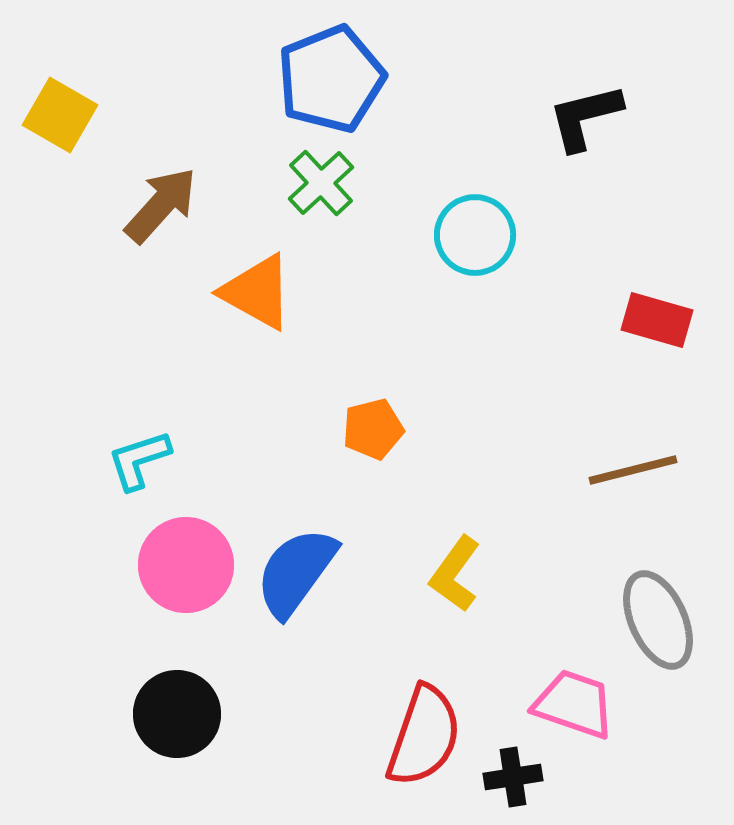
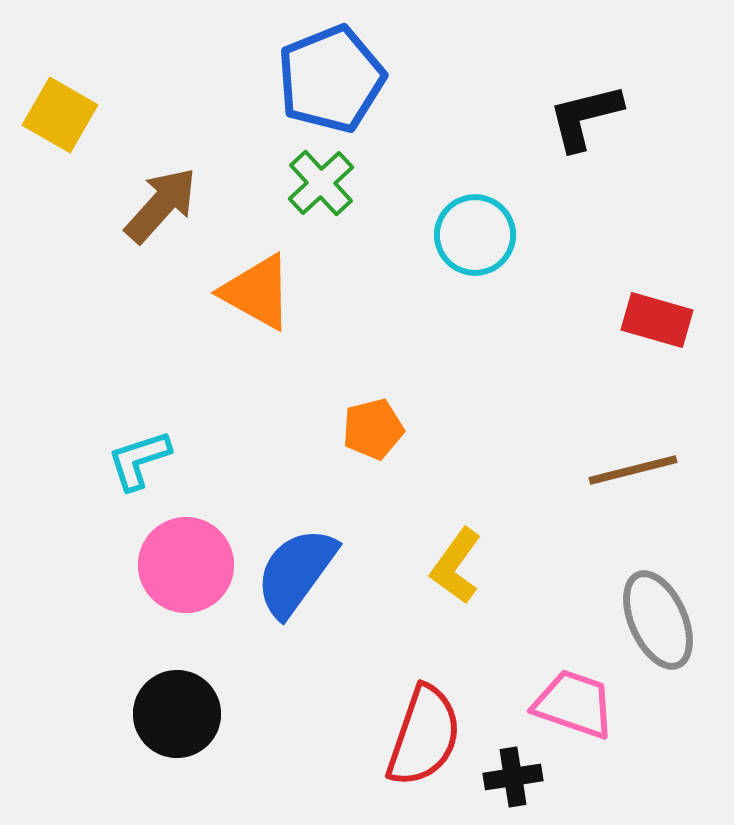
yellow L-shape: moved 1 px right, 8 px up
